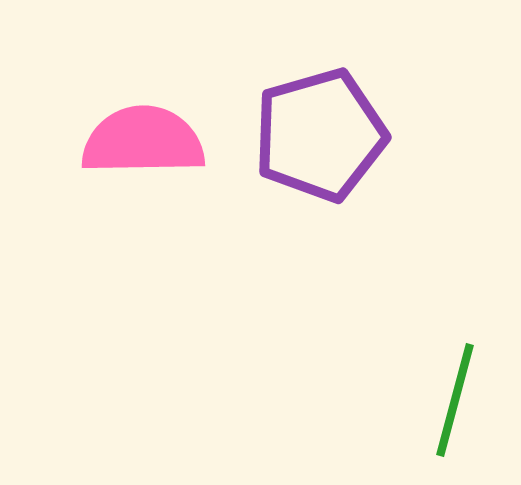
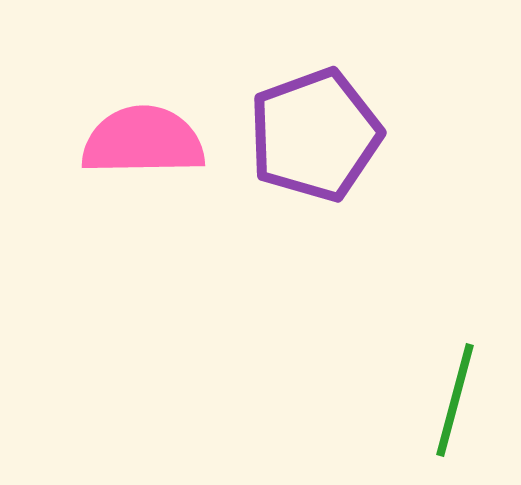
purple pentagon: moved 5 px left; rotated 4 degrees counterclockwise
